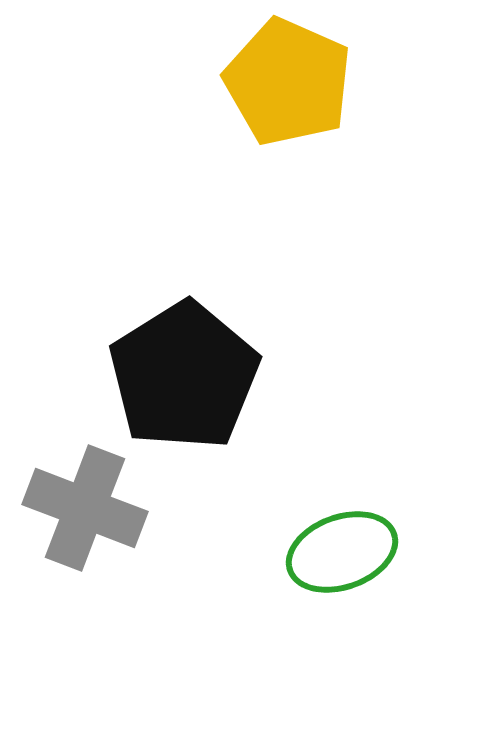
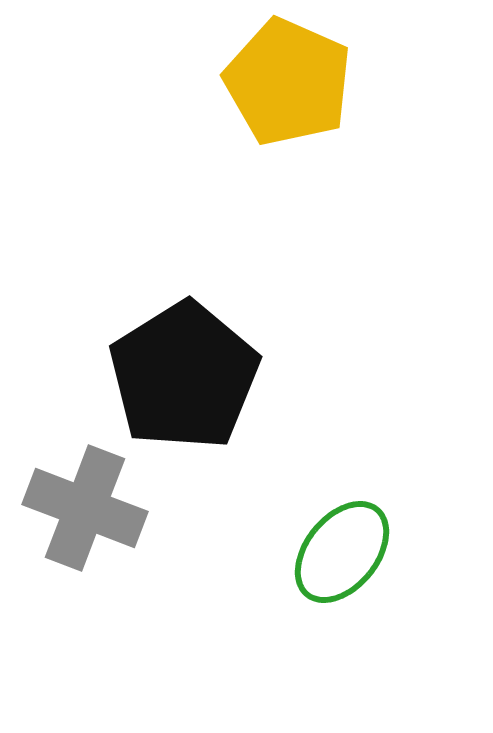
green ellipse: rotated 31 degrees counterclockwise
